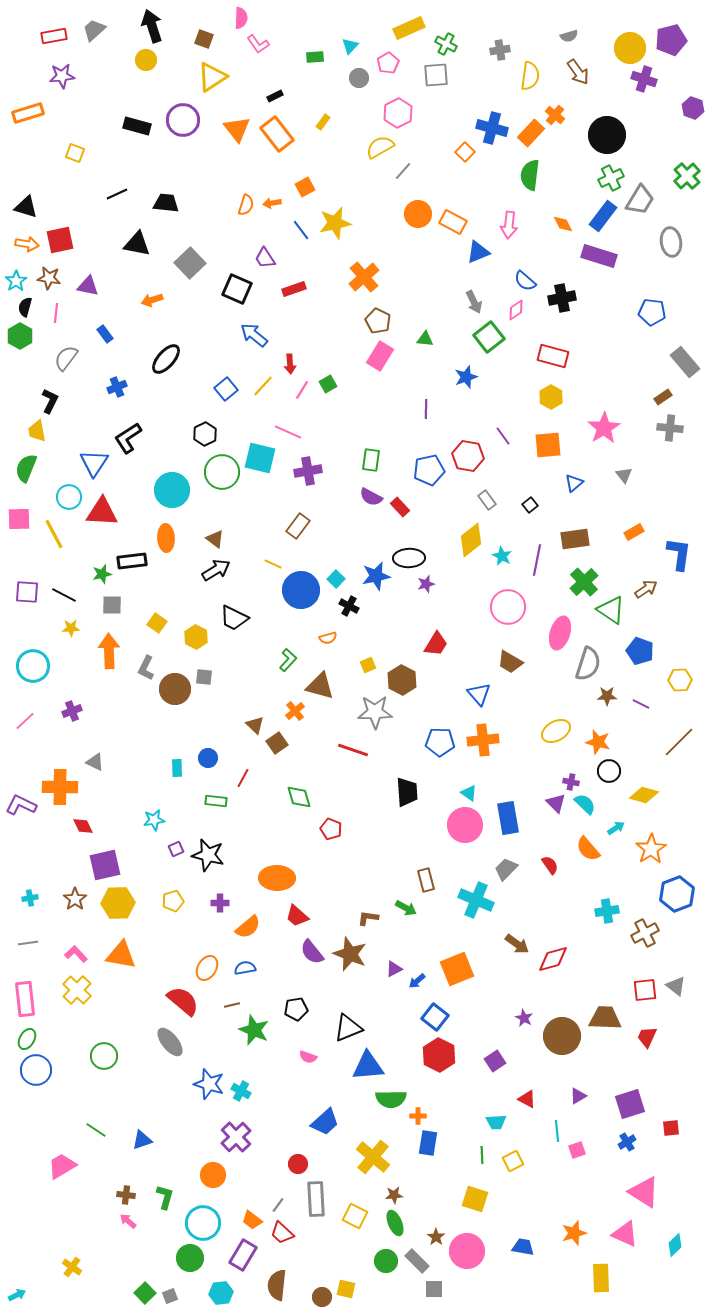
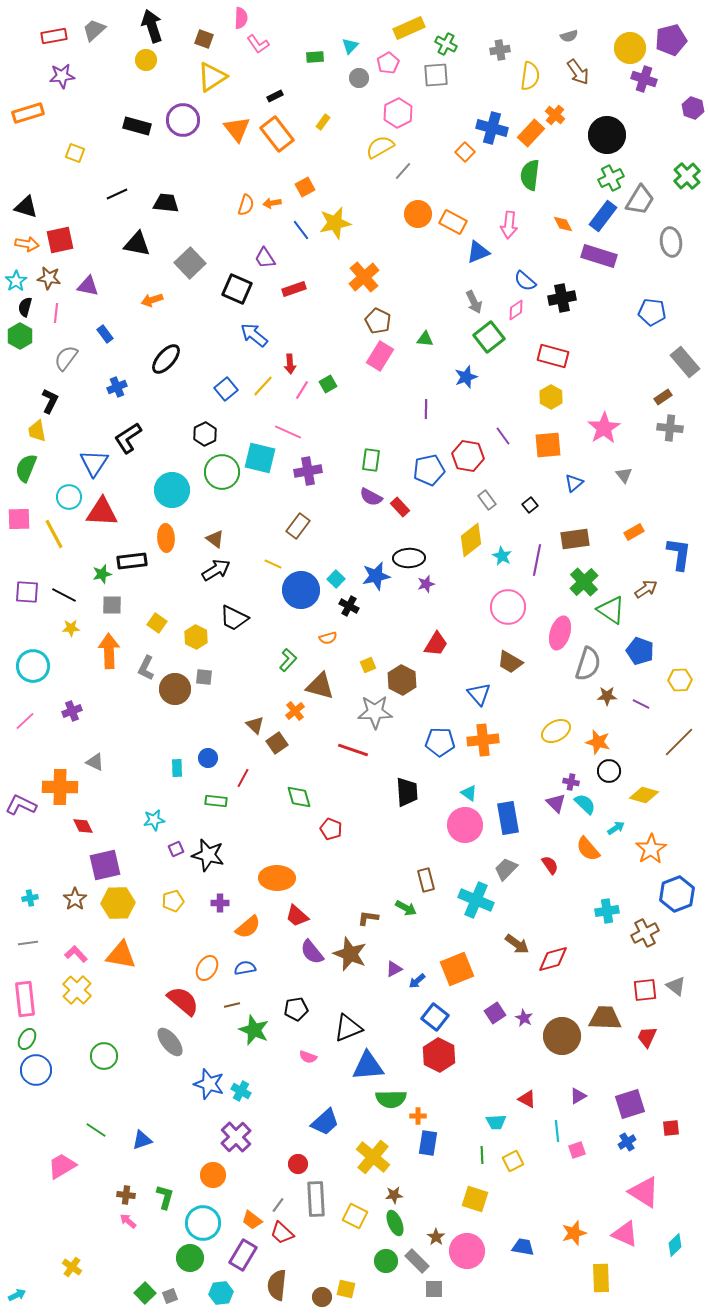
purple square at (495, 1061): moved 48 px up
